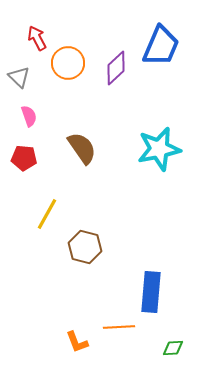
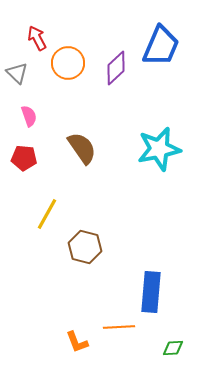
gray triangle: moved 2 px left, 4 px up
